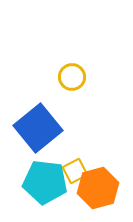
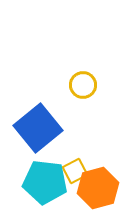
yellow circle: moved 11 px right, 8 px down
